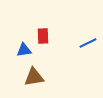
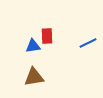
red rectangle: moved 4 px right
blue triangle: moved 9 px right, 4 px up
